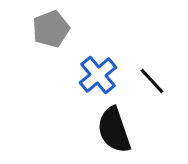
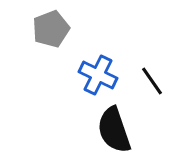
blue cross: rotated 24 degrees counterclockwise
black line: rotated 8 degrees clockwise
